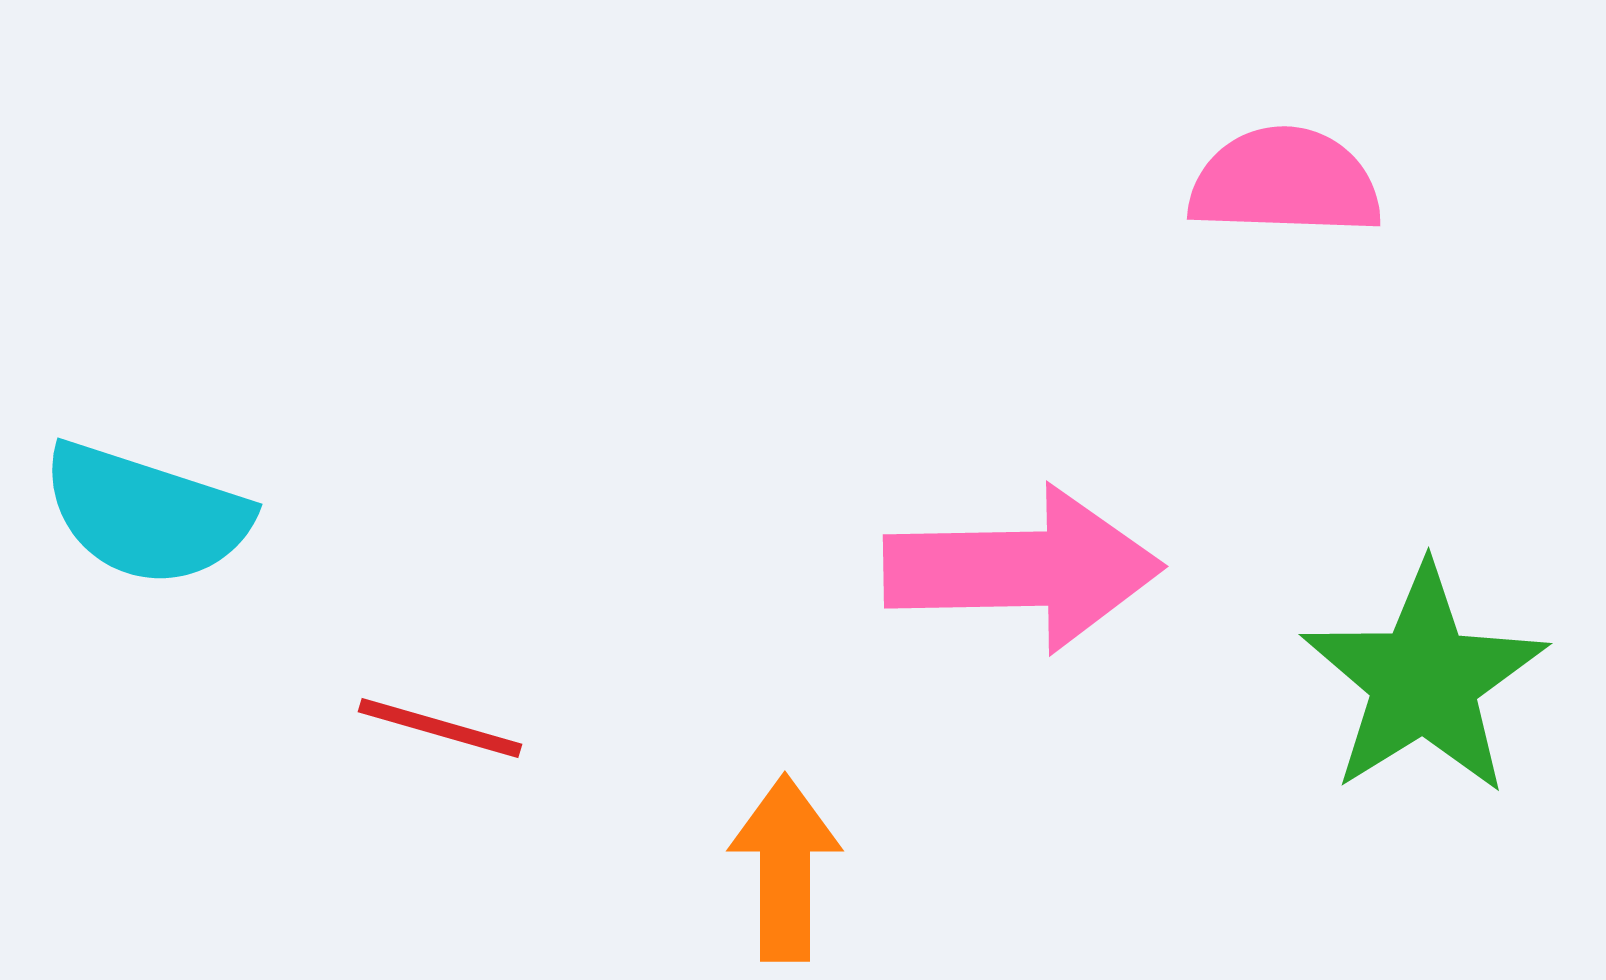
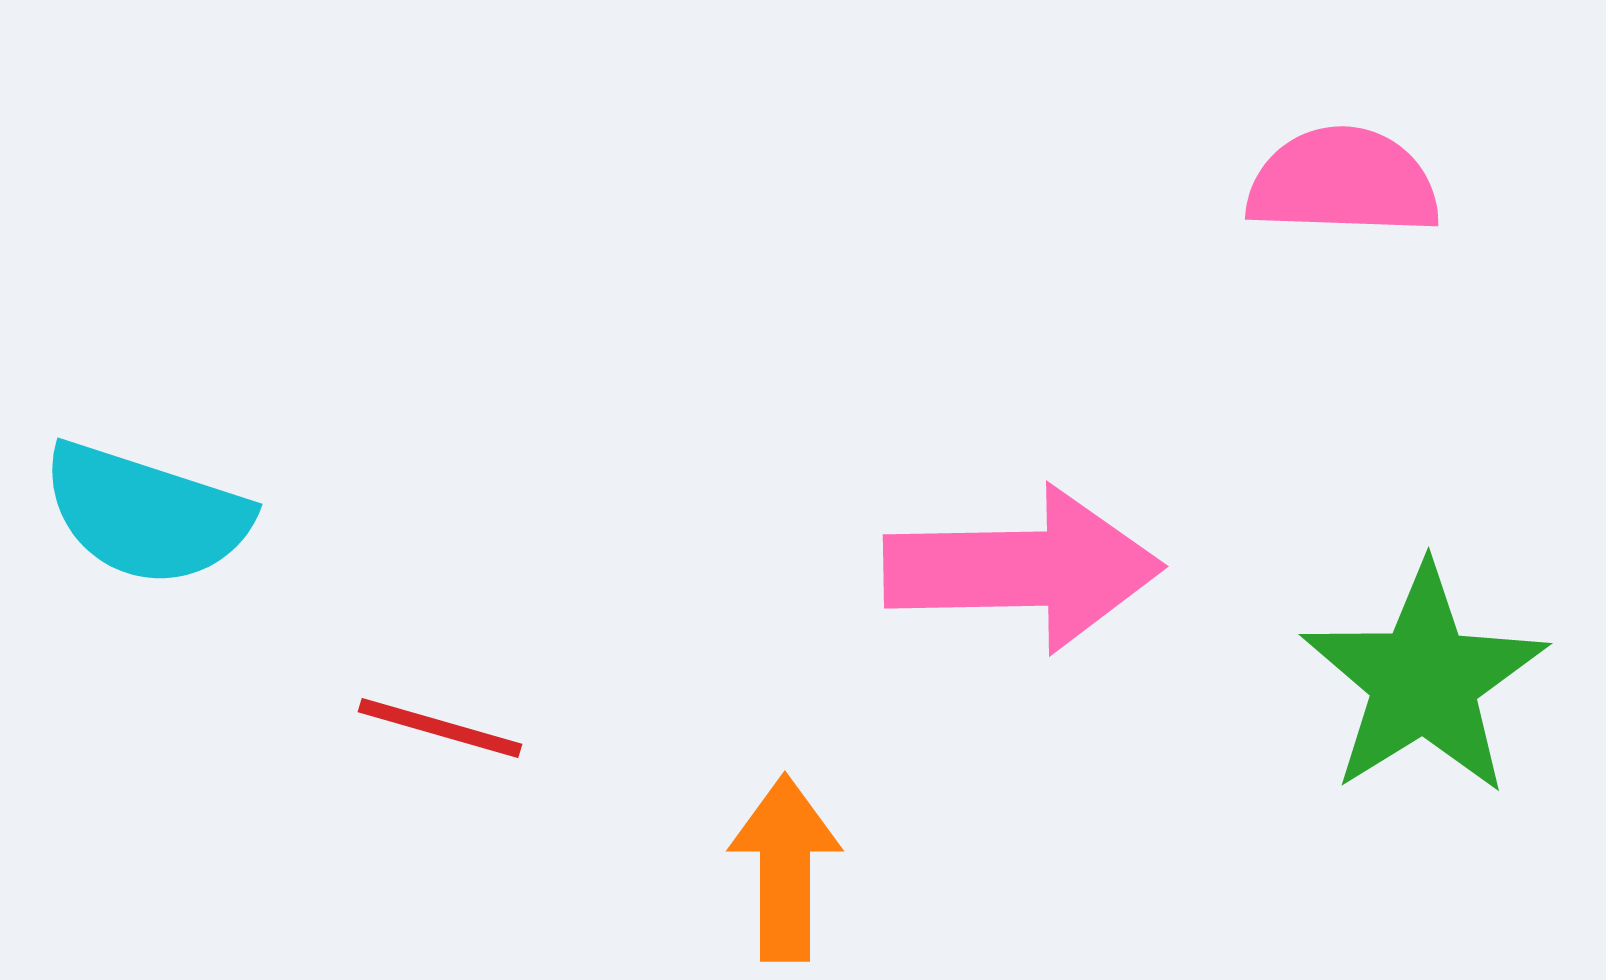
pink semicircle: moved 58 px right
